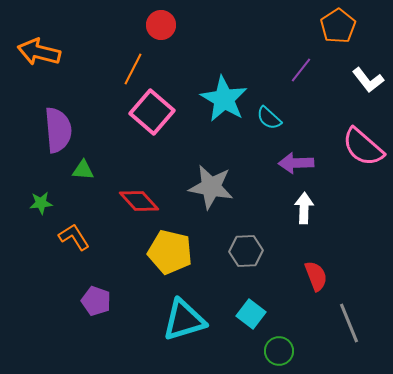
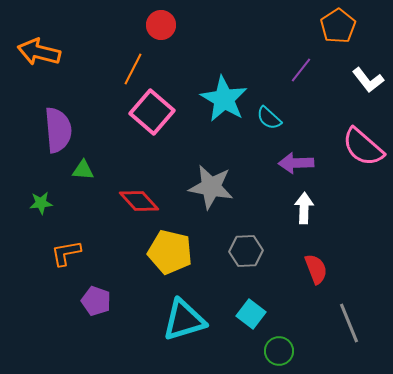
orange L-shape: moved 8 px left, 16 px down; rotated 68 degrees counterclockwise
red semicircle: moved 7 px up
